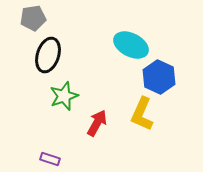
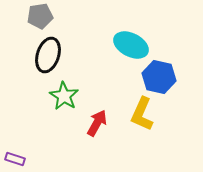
gray pentagon: moved 7 px right, 2 px up
blue hexagon: rotated 12 degrees counterclockwise
green star: rotated 20 degrees counterclockwise
purple rectangle: moved 35 px left
